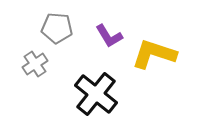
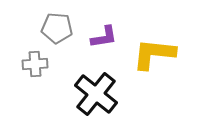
purple L-shape: moved 5 px left, 1 px down; rotated 68 degrees counterclockwise
yellow L-shape: rotated 12 degrees counterclockwise
gray cross: rotated 30 degrees clockwise
